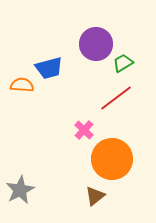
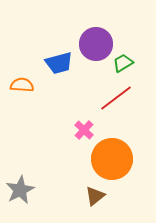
blue trapezoid: moved 10 px right, 5 px up
